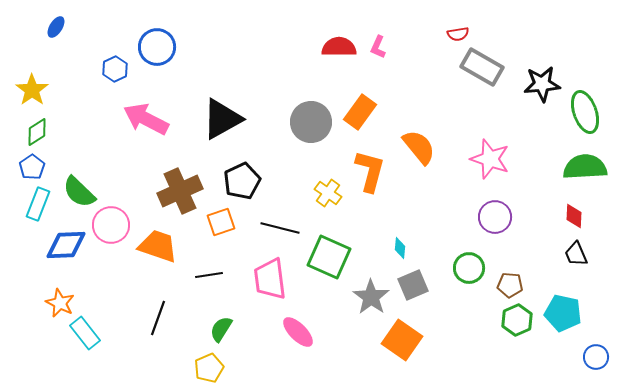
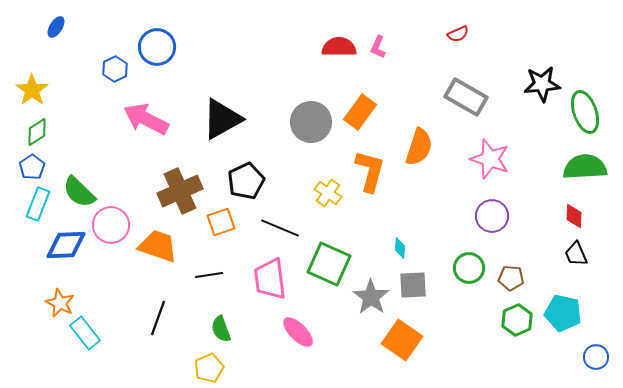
red semicircle at (458, 34): rotated 15 degrees counterclockwise
gray rectangle at (482, 67): moved 16 px left, 30 px down
orange semicircle at (419, 147): rotated 57 degrees clockwise
black pentagon at (242, 181): moved 4 px right
purple circle at (495, 217): moved 3 px left, 1 px up
black line at (280, 228): rotated 9 degrees clockwise
green square at (329, 257): moved 7 px down
gray square at (413, 285): rotated 20 degrees clockwise
brown pentagon at (510, 285): moved 1 px right, 7 px up
green semicircle at (221, 329): rotated 52 degrees counterclockwise
